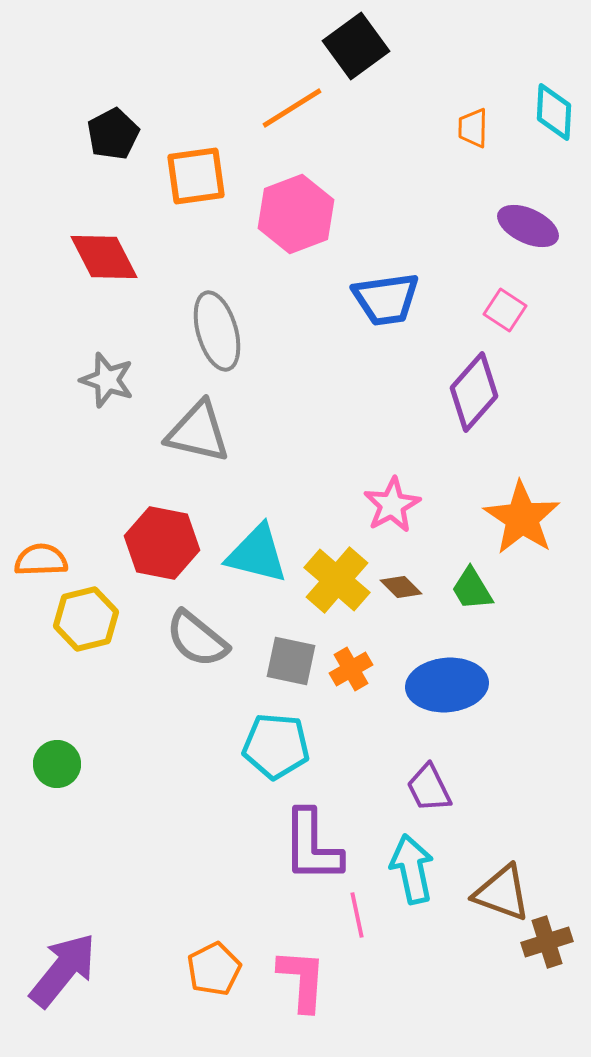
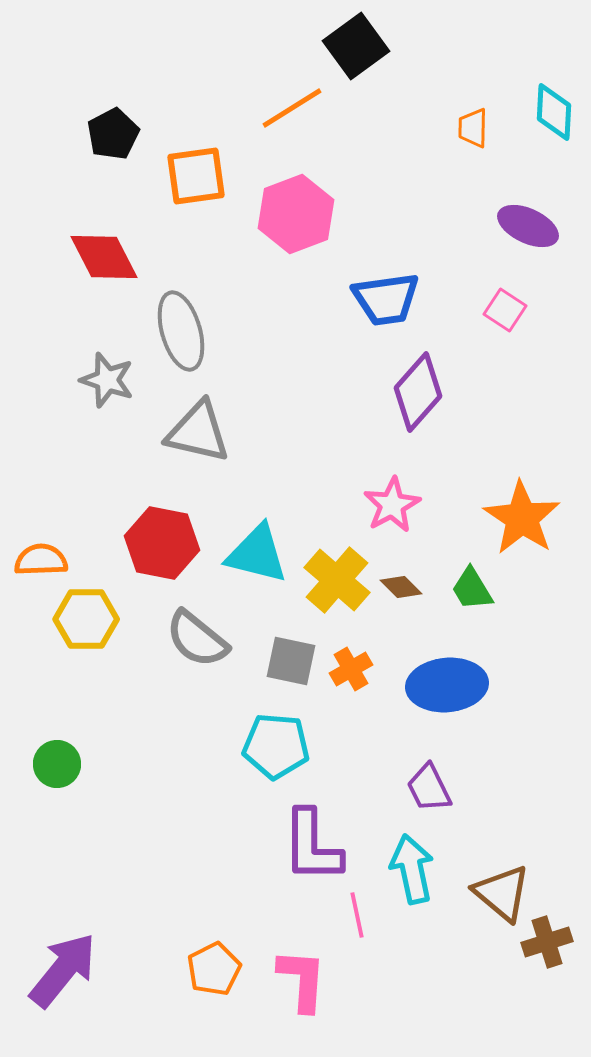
gray ellipse: moved 36 px left
purple diamond: moved 56 px left
yellow hexagon: rotated 14 degrees clockwise
brown triangle: rotated 20 degrees clockwise
